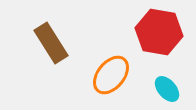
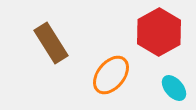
red hexagon: rotated 21 degrees clockwise
cyan ellipse: moved 7 px right, 1 px up
